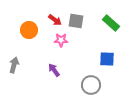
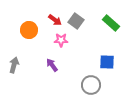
gray square: rotated 28 degrees clockwise
blue square: moved 3 px down
purple arrow: moved 2 px left, 5 px up
